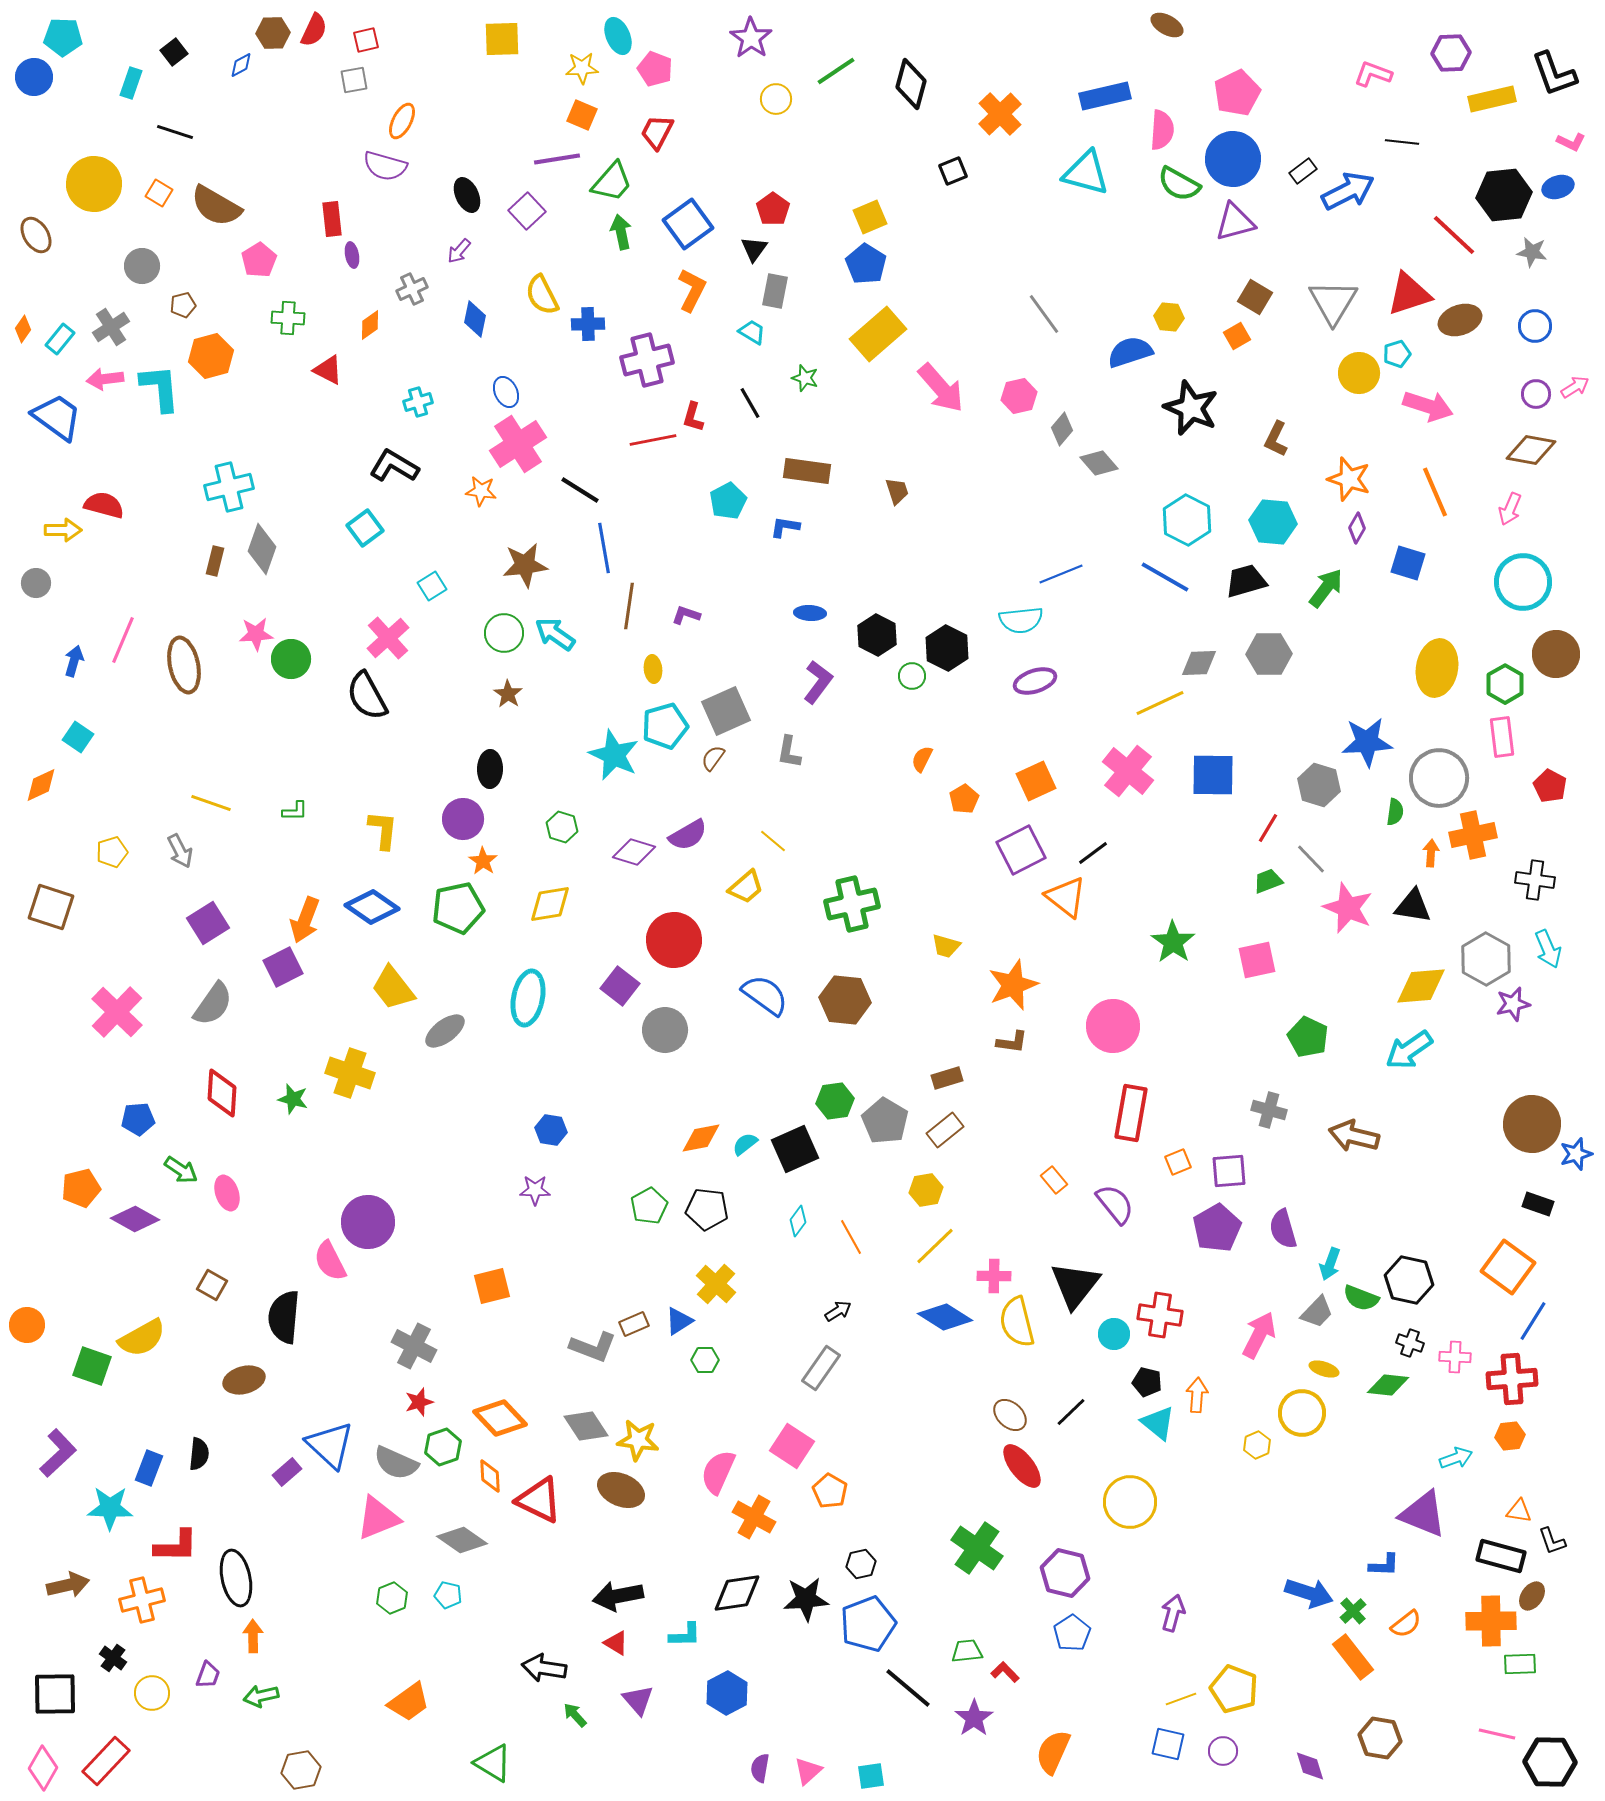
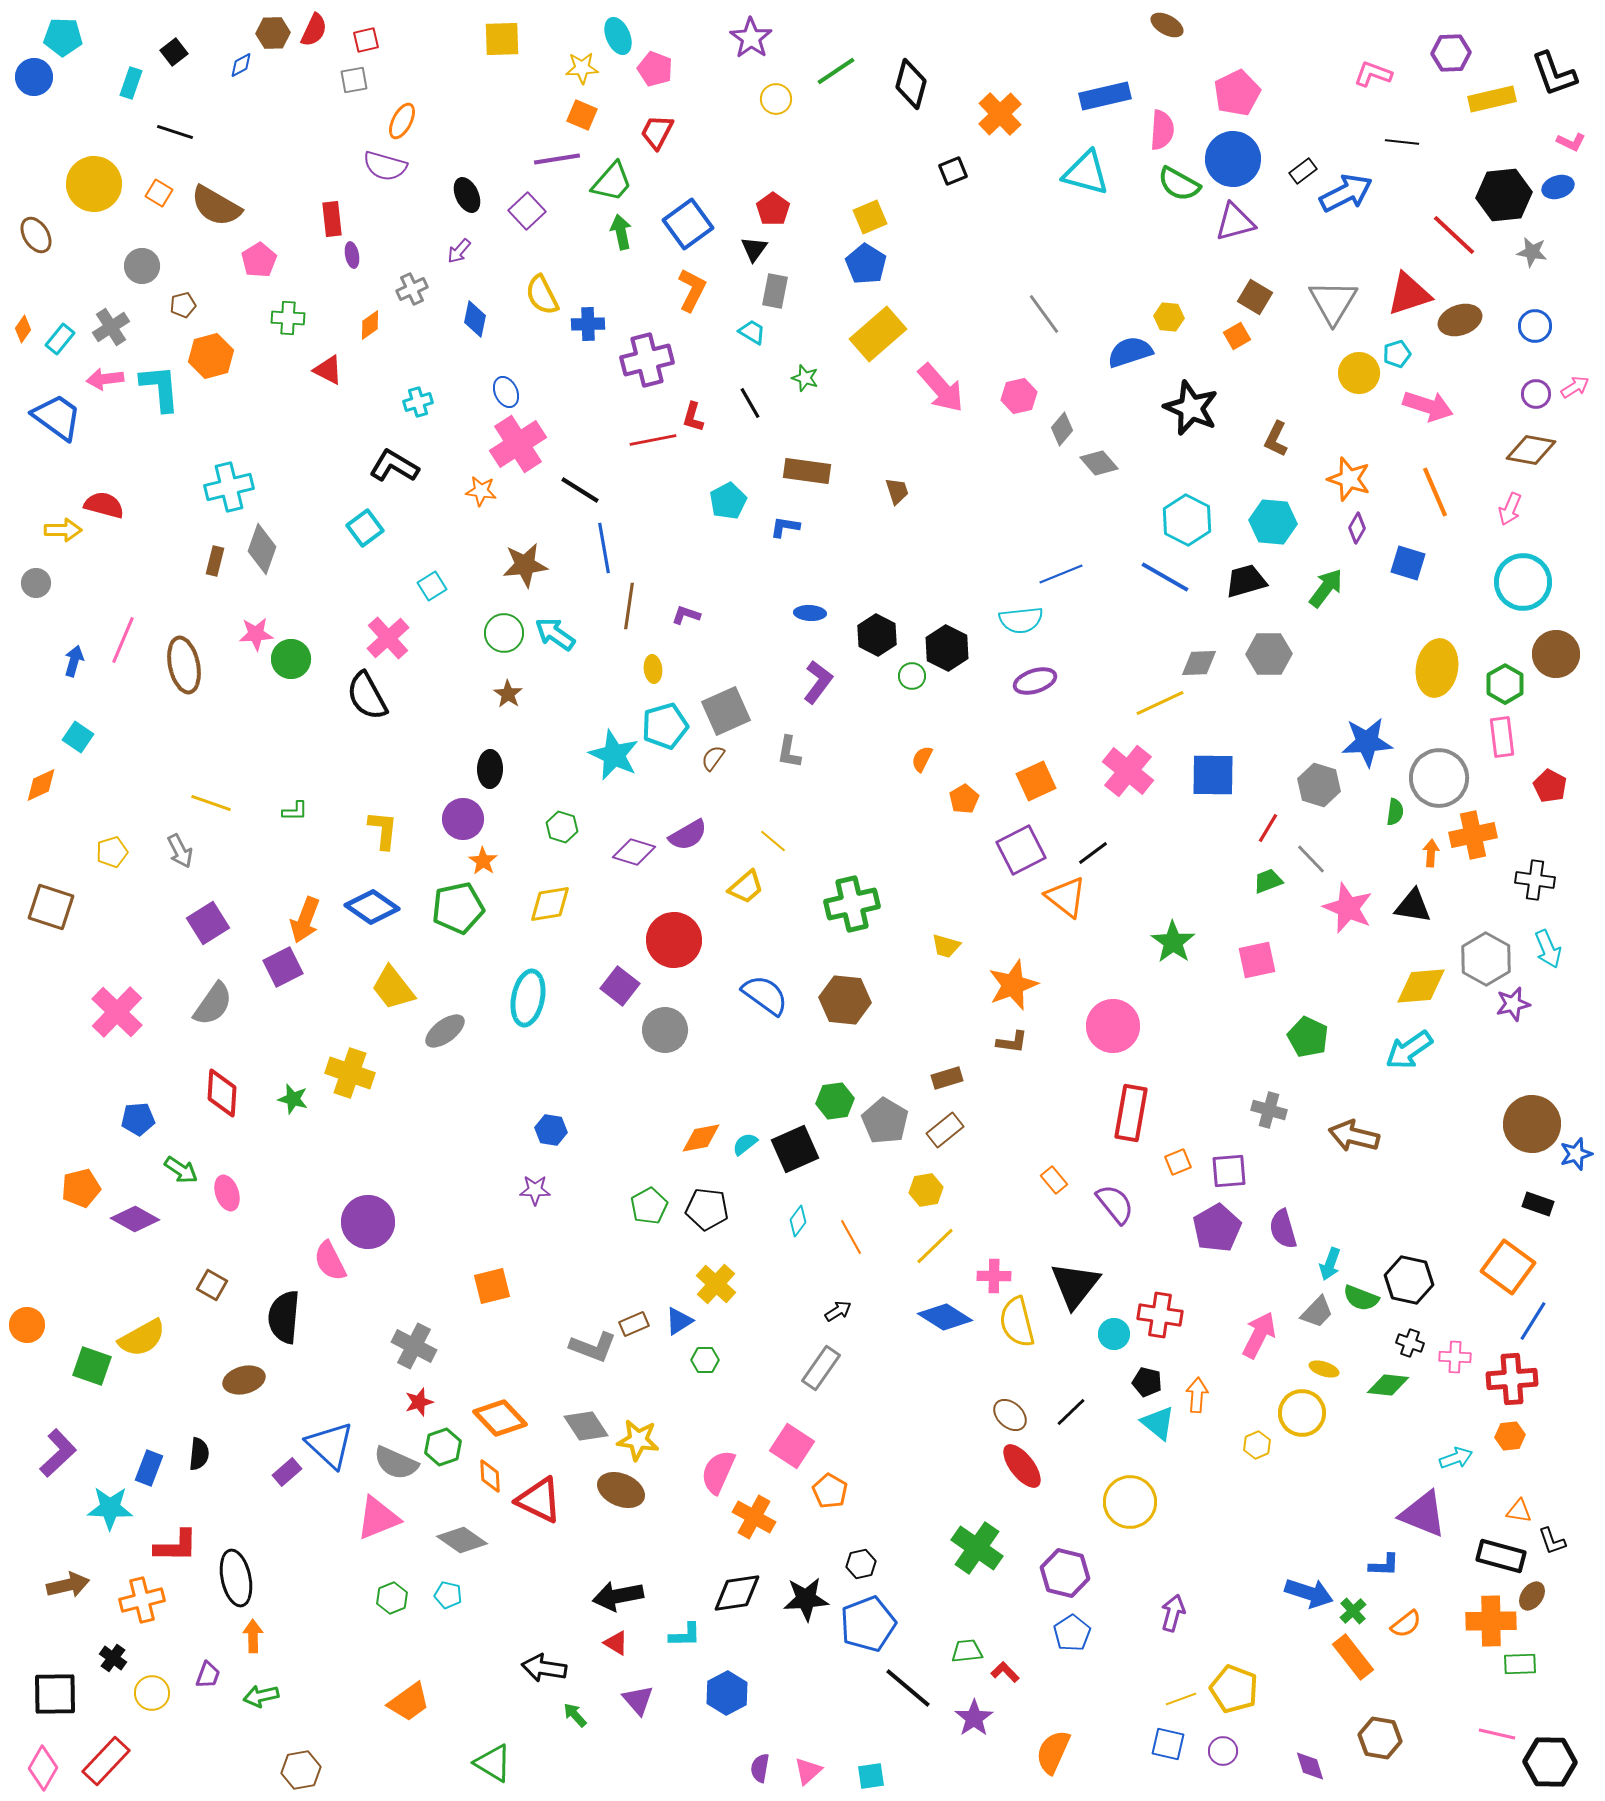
blue arrow at (1348, 191): moved 2 px left, 2 px down
